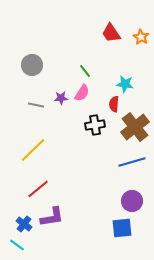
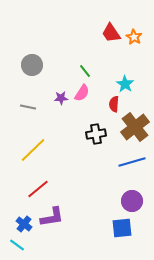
orange star: moved 7 px left
cyan star: rotated 24 degrees clockwise
gray line: moved 8 px left, 2 px down
black cross: moved 1 px right, 9 px down
